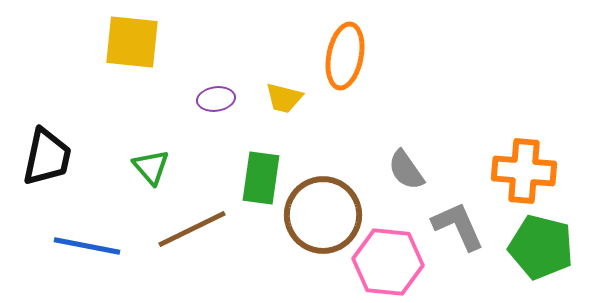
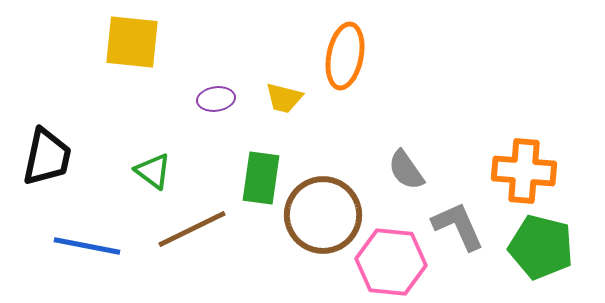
green triangle: moved 2 px right, 4 px down; rotated 12 degrees counterclockwise
pink hexagon: moved 3 px right
